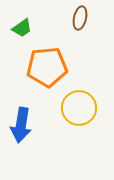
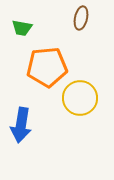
brown ellipse: moved 1 px right
green trapezoid: rotated 45 degrees clockwise
yellow circle: moved 1 px right, 10 px up
